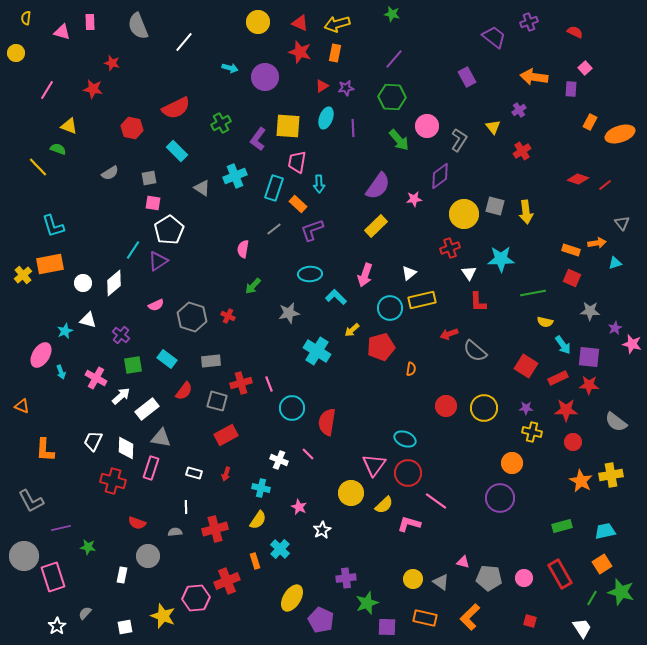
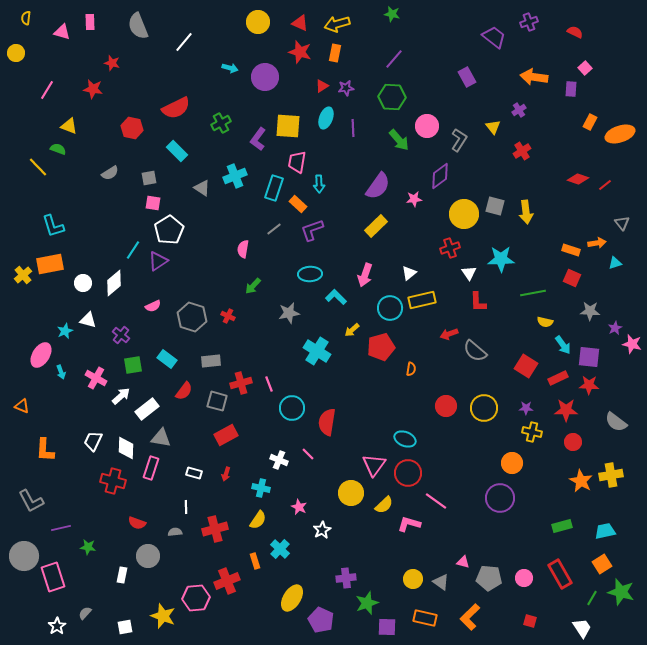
pink semicircle at (156, 305): moved 3 px left, 1 px down
